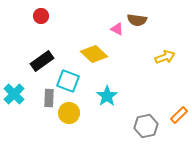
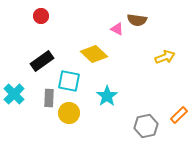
cyan square: moved 1 px right; rotated 10 degrees counterclockwise
